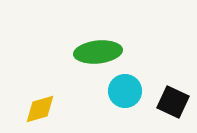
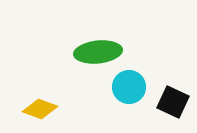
cyan circle: moved 4 px right, 4 px up
yellow diamond: rotated 36 degrees clockwise
